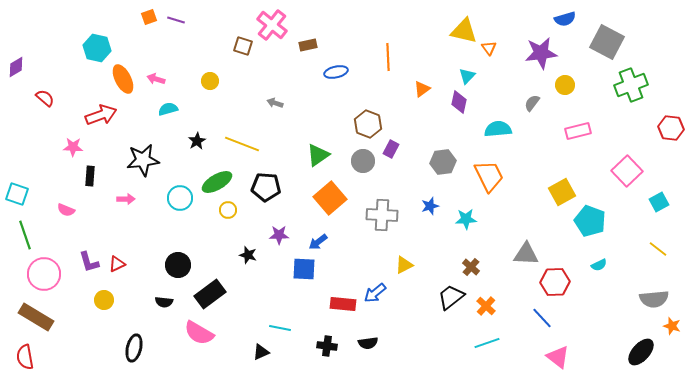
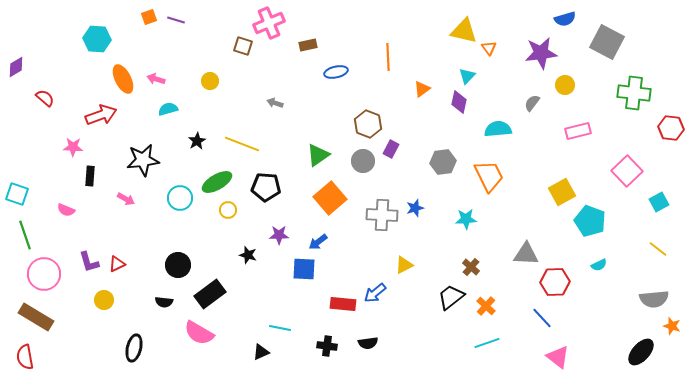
pink cross at (272, 25): moved 3 px left, 2 px up; rotated 28 degrees clockwise
cyan hexagon at (97, 48): moved 9 px up; rotated 8 degrees counterclockwise
green cross at (631, 85): moved 3 px right, 8 px down; rotated 28 degrees clockwise
pink arrow at (126, 199): rotated 30 degrees clockwise
blue star at (430, 206): moved 15 px left, 2 px down
